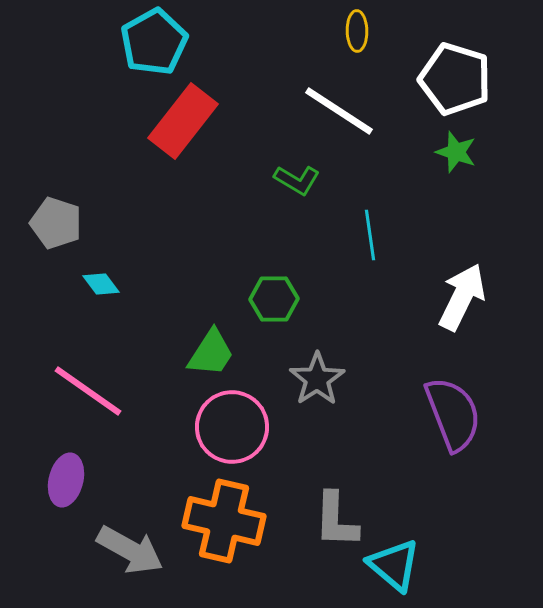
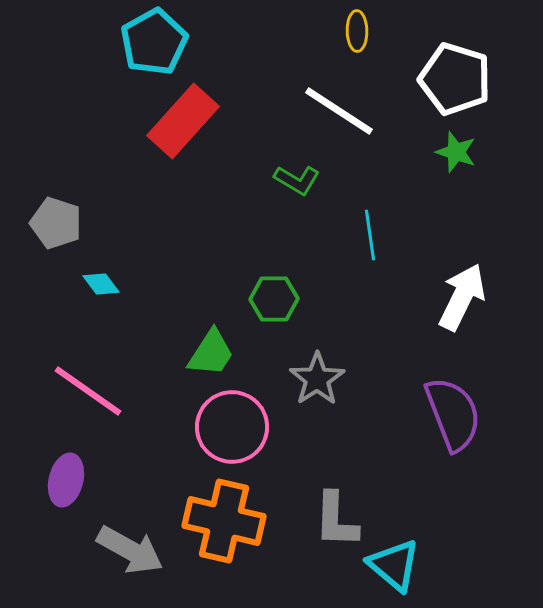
red rectangle: rotated 4 degrees clockwise
